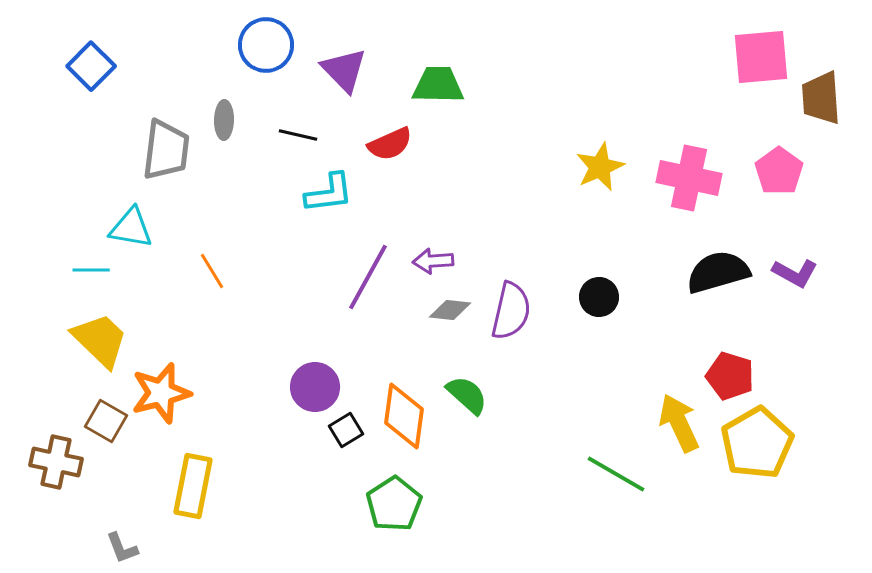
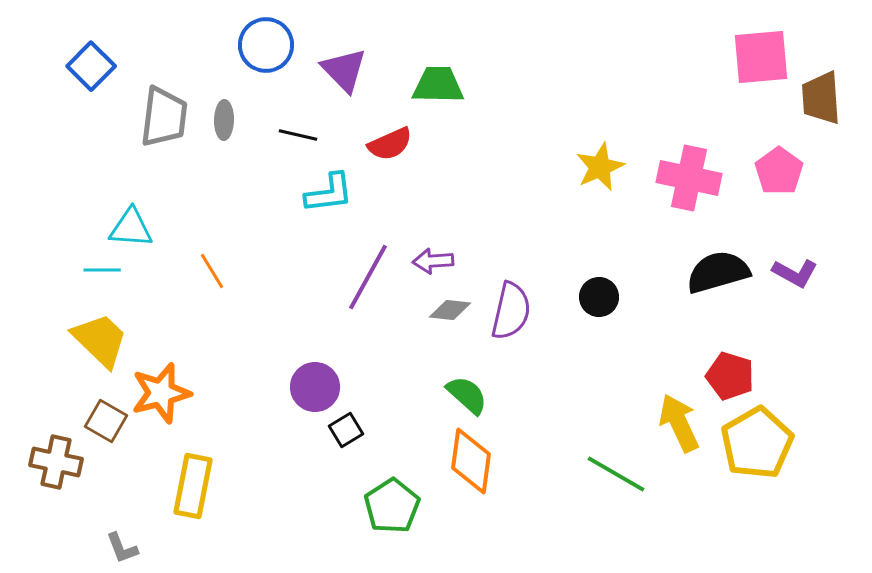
gray trapezoid: moved 2 px left, 33 px up
cyan triangle: rotated 6 degrees counterclockwise
cyan line: moved 11 px right
orange diamond: moved 67 px right, 45 px down
green pentagon: moved 2 px left, 2 px down
